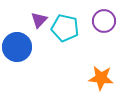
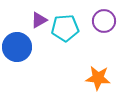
purple triangle: rotated 18 degrees clockwise
cyan pentagon: rotated 16 degrees counterclockwise
orange star: moved 3 px left
